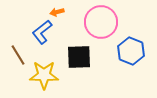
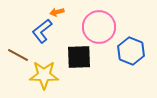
pink circle: moved 2 px left, 5 px down
blue L-shape: moved 1 px up
brown line: rotated 30 degrees counterclockwise
